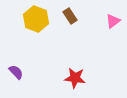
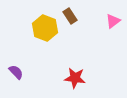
yellow hexagon: moved 9 px right, 9 px down
